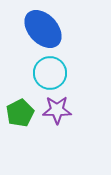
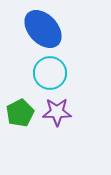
purple star: moved 2 px down
